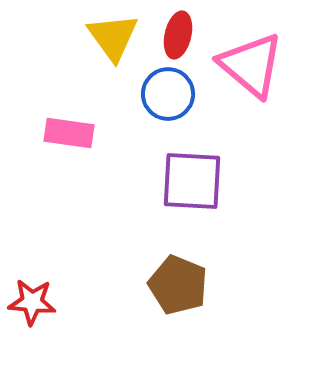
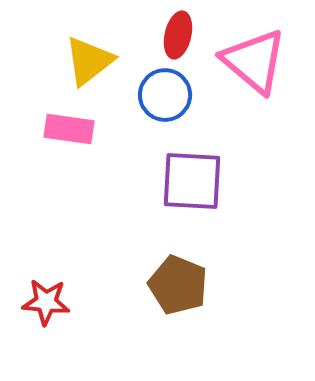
yellow triangle: moved 24 px left, 24 px down; rotated 28 degrees clockwise
pink triangle: moved 3 px right, 4 px up
blue circle: moved 3 px left, 1 px down
pink rectangle: moved 4 px up
red star: moved 14 px right
